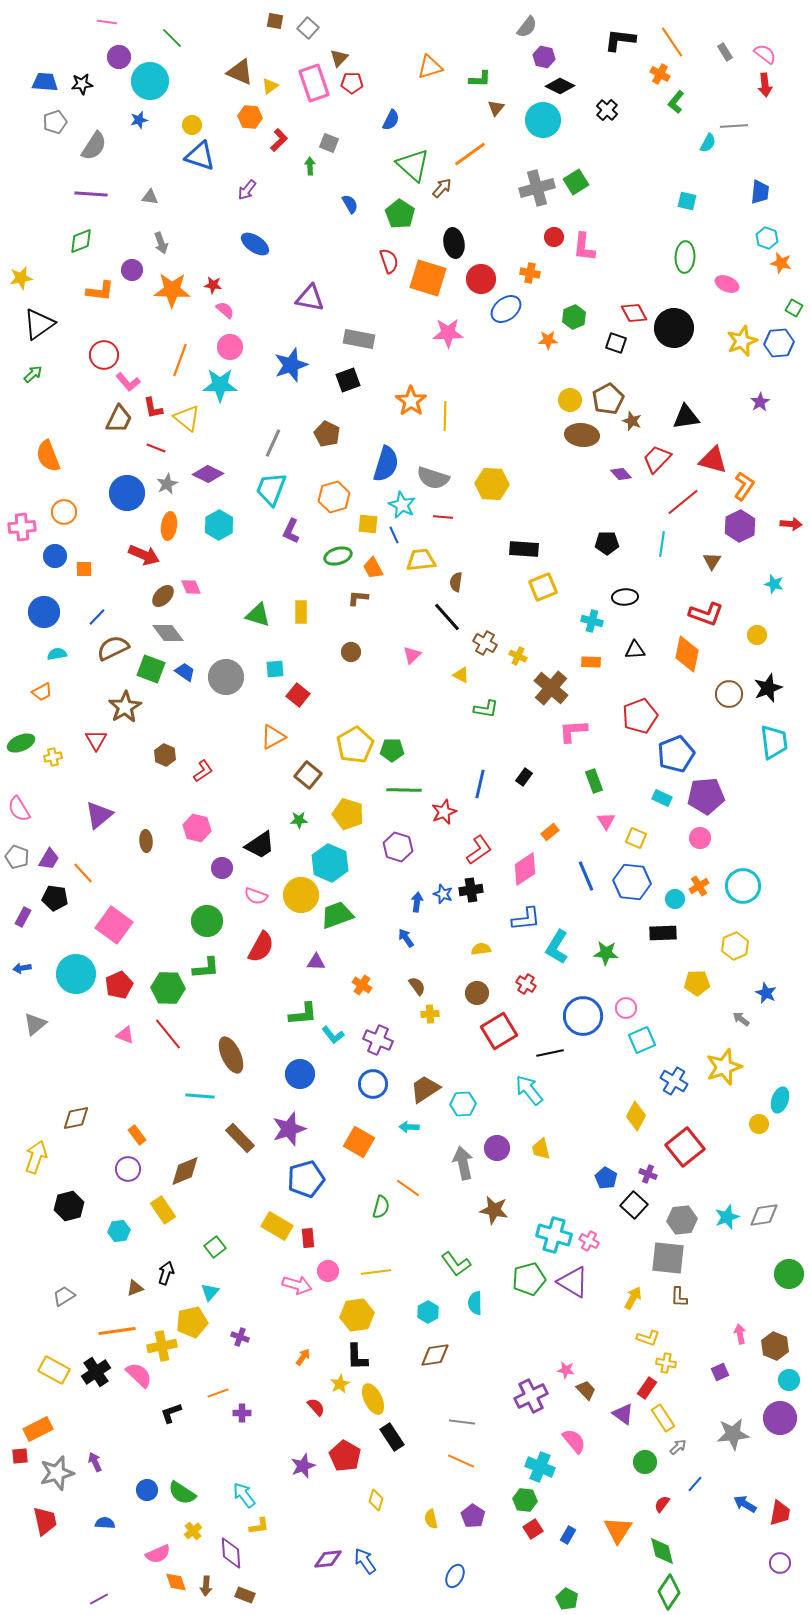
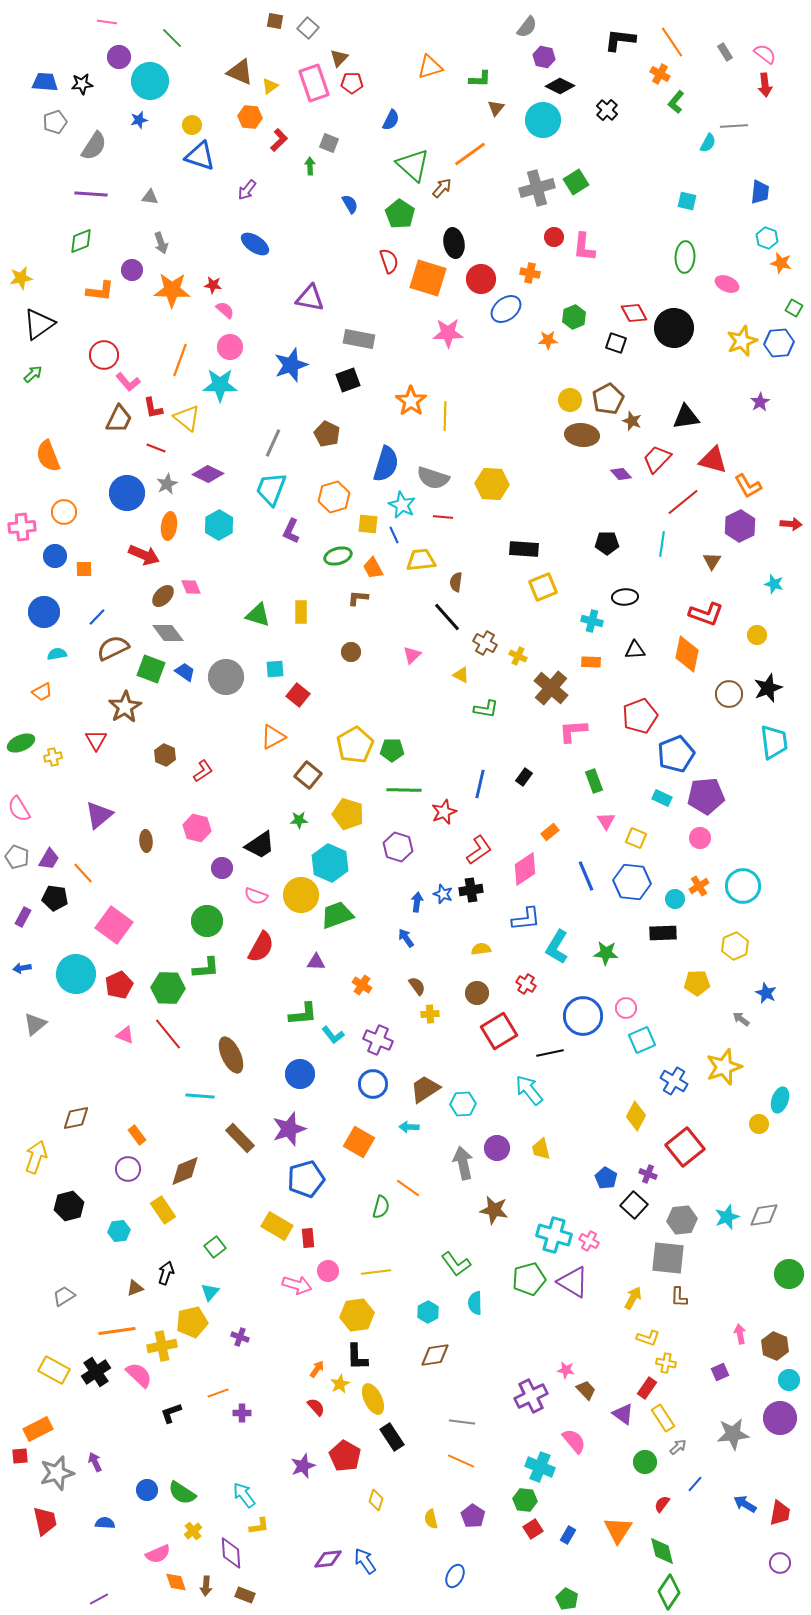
orange L-shape at (744, 486): moved 4 px right; rotated 116 degrees clockwise
orange arrow at (303, 1357): moved 14 px right, 12 px down
